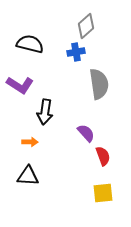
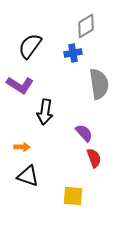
gray diamond: rotated 10 degrees clockwise
black semicircle: moved 2 px down; rotated 68 degrees counterclockwise
blue cross: moved 3 px left, 1 px down
purple semicircle: moved 2 px left
orange arrow: moved 8 px left, 5 px down
red semicircle: moved 9 px left, 2 px down
black triangle: rotated 15 degrees clockwise
yellow square: moved 30 px left, 3 px down; rotated 10 degrees clockwise
